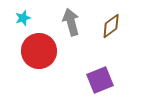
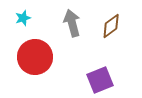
gray arrow: moved 1 px right, 1 px down
red circle: moved 4 px left, 6 px down
